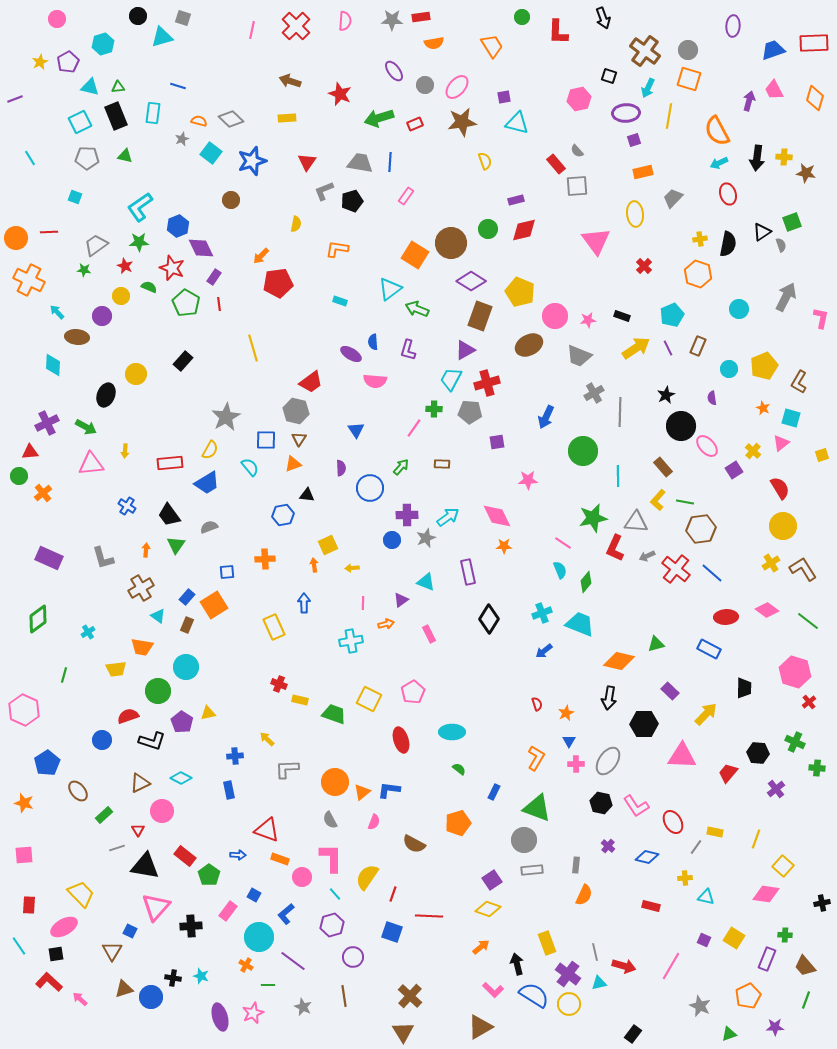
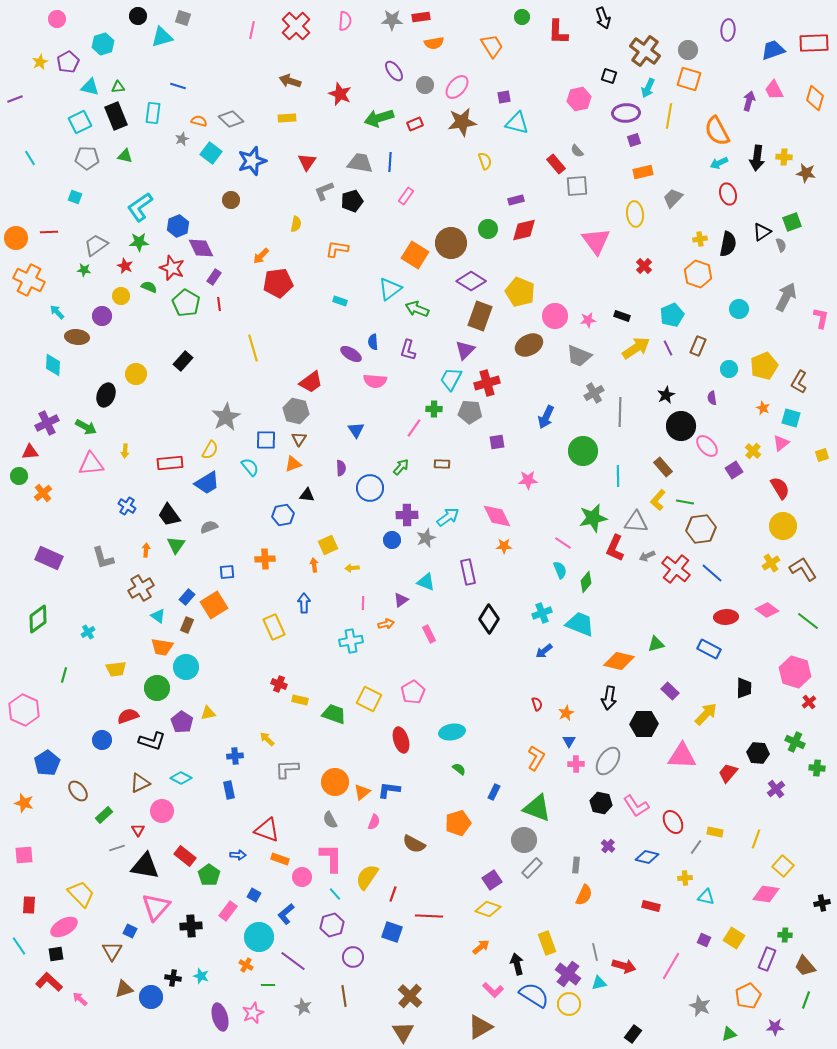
purple ellipse at (733, 26): moved 5 px left, 4 px down
purple triangle at (465, 350): rotated 15 degrees counterclockwise
orange trapezoid at (142, 647): moved 20 px right
green circle at (158, 691): moved 1 px left, 3 px up
cyan ellipse at (452, 732): rotated 10 degrees counterclockwise
gray rectangle at (532, 870): moved 2 px up; rotated 40 degrees counterclockwise
